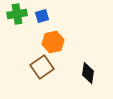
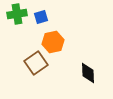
blue square: moved 1 px left, 1 px down
brown square: moved 6 px left, 4 px up
black diamond: rotated 10 degrees counterclockwise
